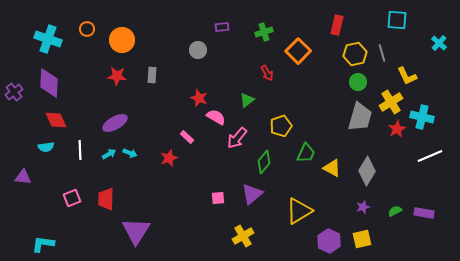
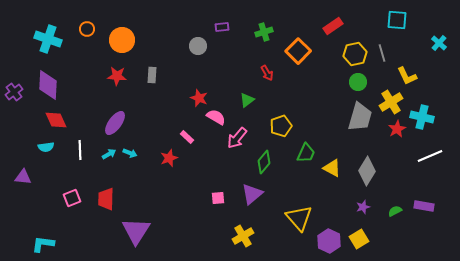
red rectangle at (337, 25): moved 4 px left, 1 px down; rotated 42 degrees clockwise
gray circle at (198, 50): moved 4 px up
purple diamond at (49, 83): moved 1 px left, 2 px down
purple ellipse at (115, 123): rotated 25 degrees counterclockwise
yellow triangle at (299, 211): moved 7 px down; rotated 40 degrees counterclockwise
purple rectangle at (424, 213): moved 7 px up
yellow square at (362, 239): moved 3 px left; rotated 18 degrees counterclockwise
